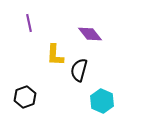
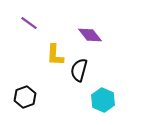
purple line: rotated 42 degrees counterclockwise
purple diamond: moved 1 px down
cyan hexagon: moved 1 px right, 1 px up
